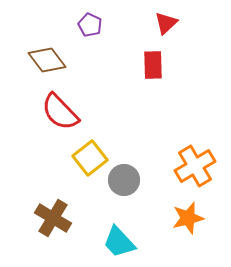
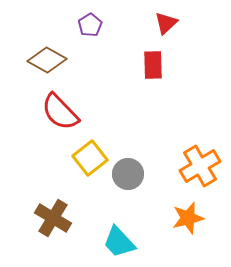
purple pentagon: rotated 15 degrees clockwise
brown diamond: rotated 24 degrees counterclockwise
orange cross: moved 5 px right
gray circle: moved 4 px right, 6 px up
